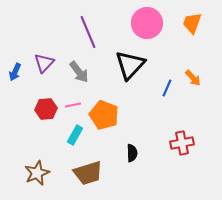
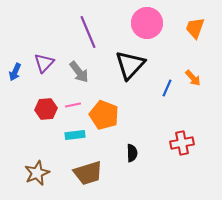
orange trapezoid: moved 3 px right, 5 px down
cyan rectangle: rotated 54 degrees clockwise
